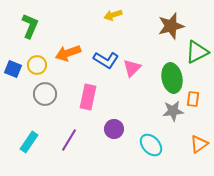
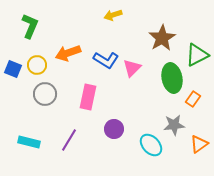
brown star: moved 9 px left, 12 px down; rotated 16 degrees counterclockwise
green triangle: moved 3 px down
orange rectangle: rotated 28 degrees clockwise
gray star: moved 1 px right, 14 px down
cyan rectangle: rotated 70 degrees clockwise
